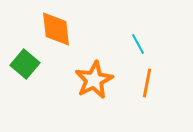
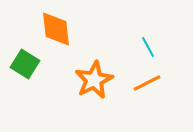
cyan line: moved 10 px right, 3 px down
green square: rotated 8 degrees counterclockwise
orange line: rotated 52 degrees clockwise
